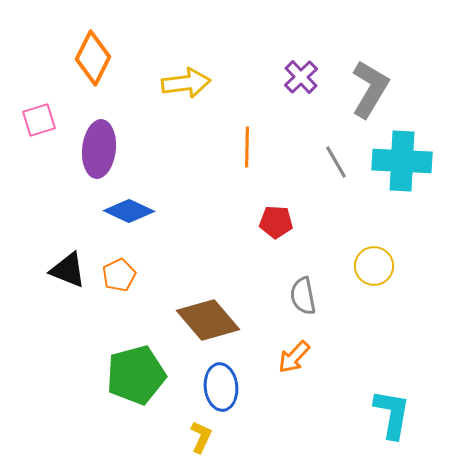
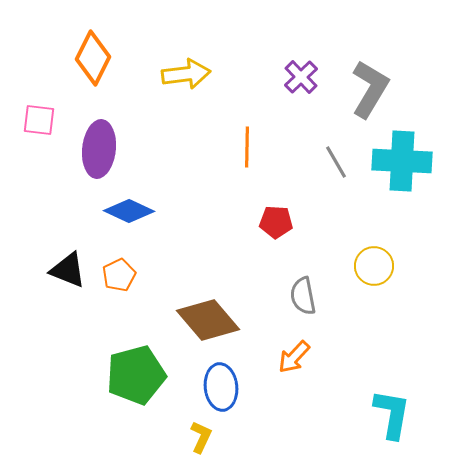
yellow arrow: moved 9 px up
pink square: rotated 24 degrees clockwise
